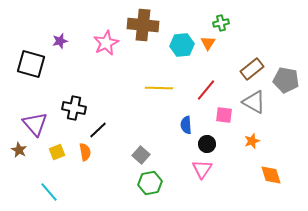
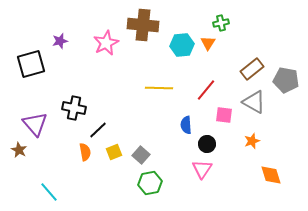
black square: rotated 32 degrees counterclockwise
yellow square: moved 57 px right
